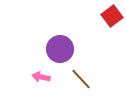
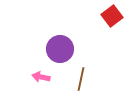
brown line: rotated 55 degrees clockwise
